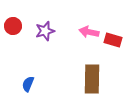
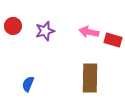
brown rectangle: moved 2 px left, 1 px up
